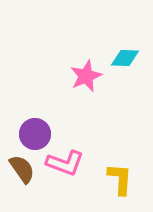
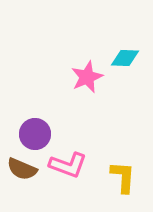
pink star: moved 1 px right, 1 px down
pink L-shape: moved 3 px right, 2 px down
brown semicircle: rotated 148 degrees clockwise
yellow L-shape: moved 3 px right, 2 px up
